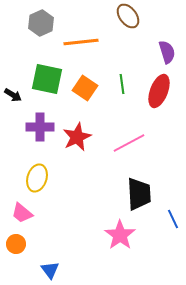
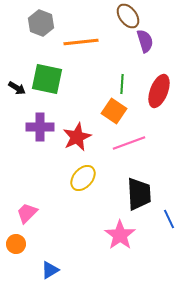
gray hexagon: rotated 15 degrees counterclockwise
purple semicircle: moved 22 px left, 11 px up
green line: rotated 12 degrees clockwise
orange square: moved 29 px right, 23 px down
black arrow: moved 4 px right, 7 px up
pink line: rotated 8 degrees clockwise
yellow ellipse: moved 46 px right; rotated 24 degrees clockwise
pink trapezoid: moved 5 px right; rotated 95 degrees clockwise
blue line: moved 4 px left
blue triangle: rotated 36 degrees clockwise
